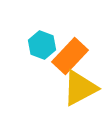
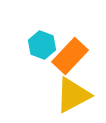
yellow triangle: moved 7 px left, 7 px down
